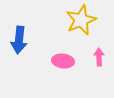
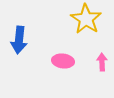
yellow star: moved 5 px right, 1 px up; rotated 16 degrees counterclockwise
pink arrow: moved 3 px right, 5 px down
